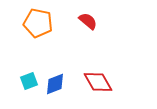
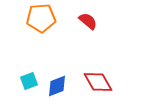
orange pentagon: moved 3 px right, 5 px up; rotated 16 degrees counterclockwise
blue diamond: moved 2 px right, 2 px down
